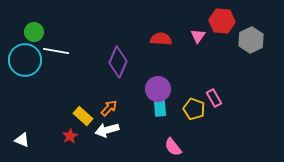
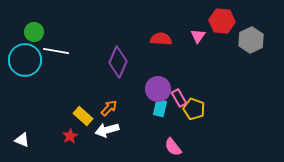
pink rectangle: moved 35 px left
cyan rectangle: rotated 18 degrees clockwise
